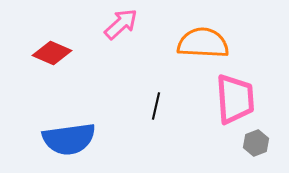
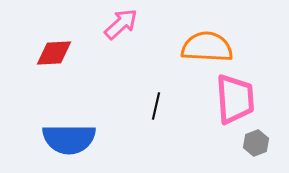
orange semicircle: moved 4 px right, 4 px down
red diamond: moved 2 px right; rotated 27 degrees counterclockwise
blue semicircle: rotated 8 degrees clockwise
